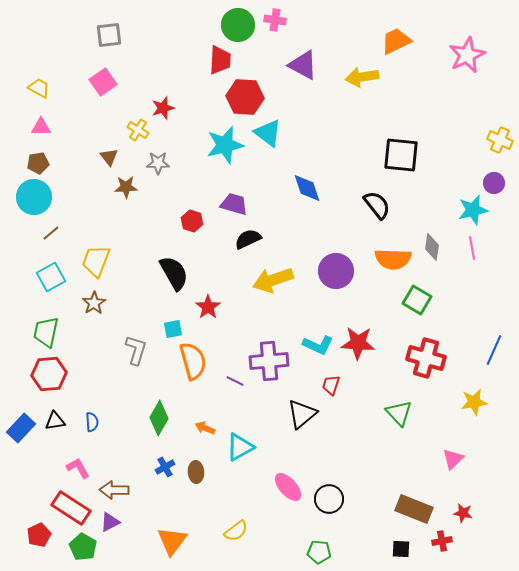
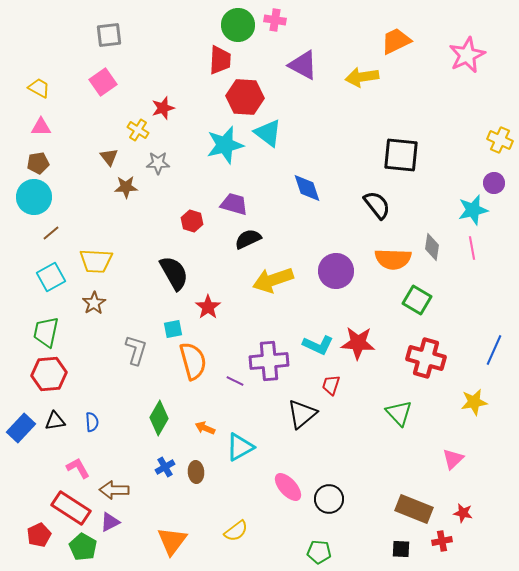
yellow trapezoid at (96, 261): rotated 108 degrees counterclockwise
